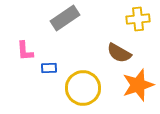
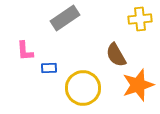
yellow cross: moved 2 px right
brown semicircle: moved 3 px left, 2 px down; rotated 30 degrees clockwise
